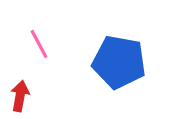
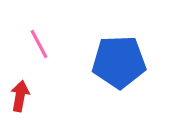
blue pentagon: rotated 12 degrees counterclockwise
